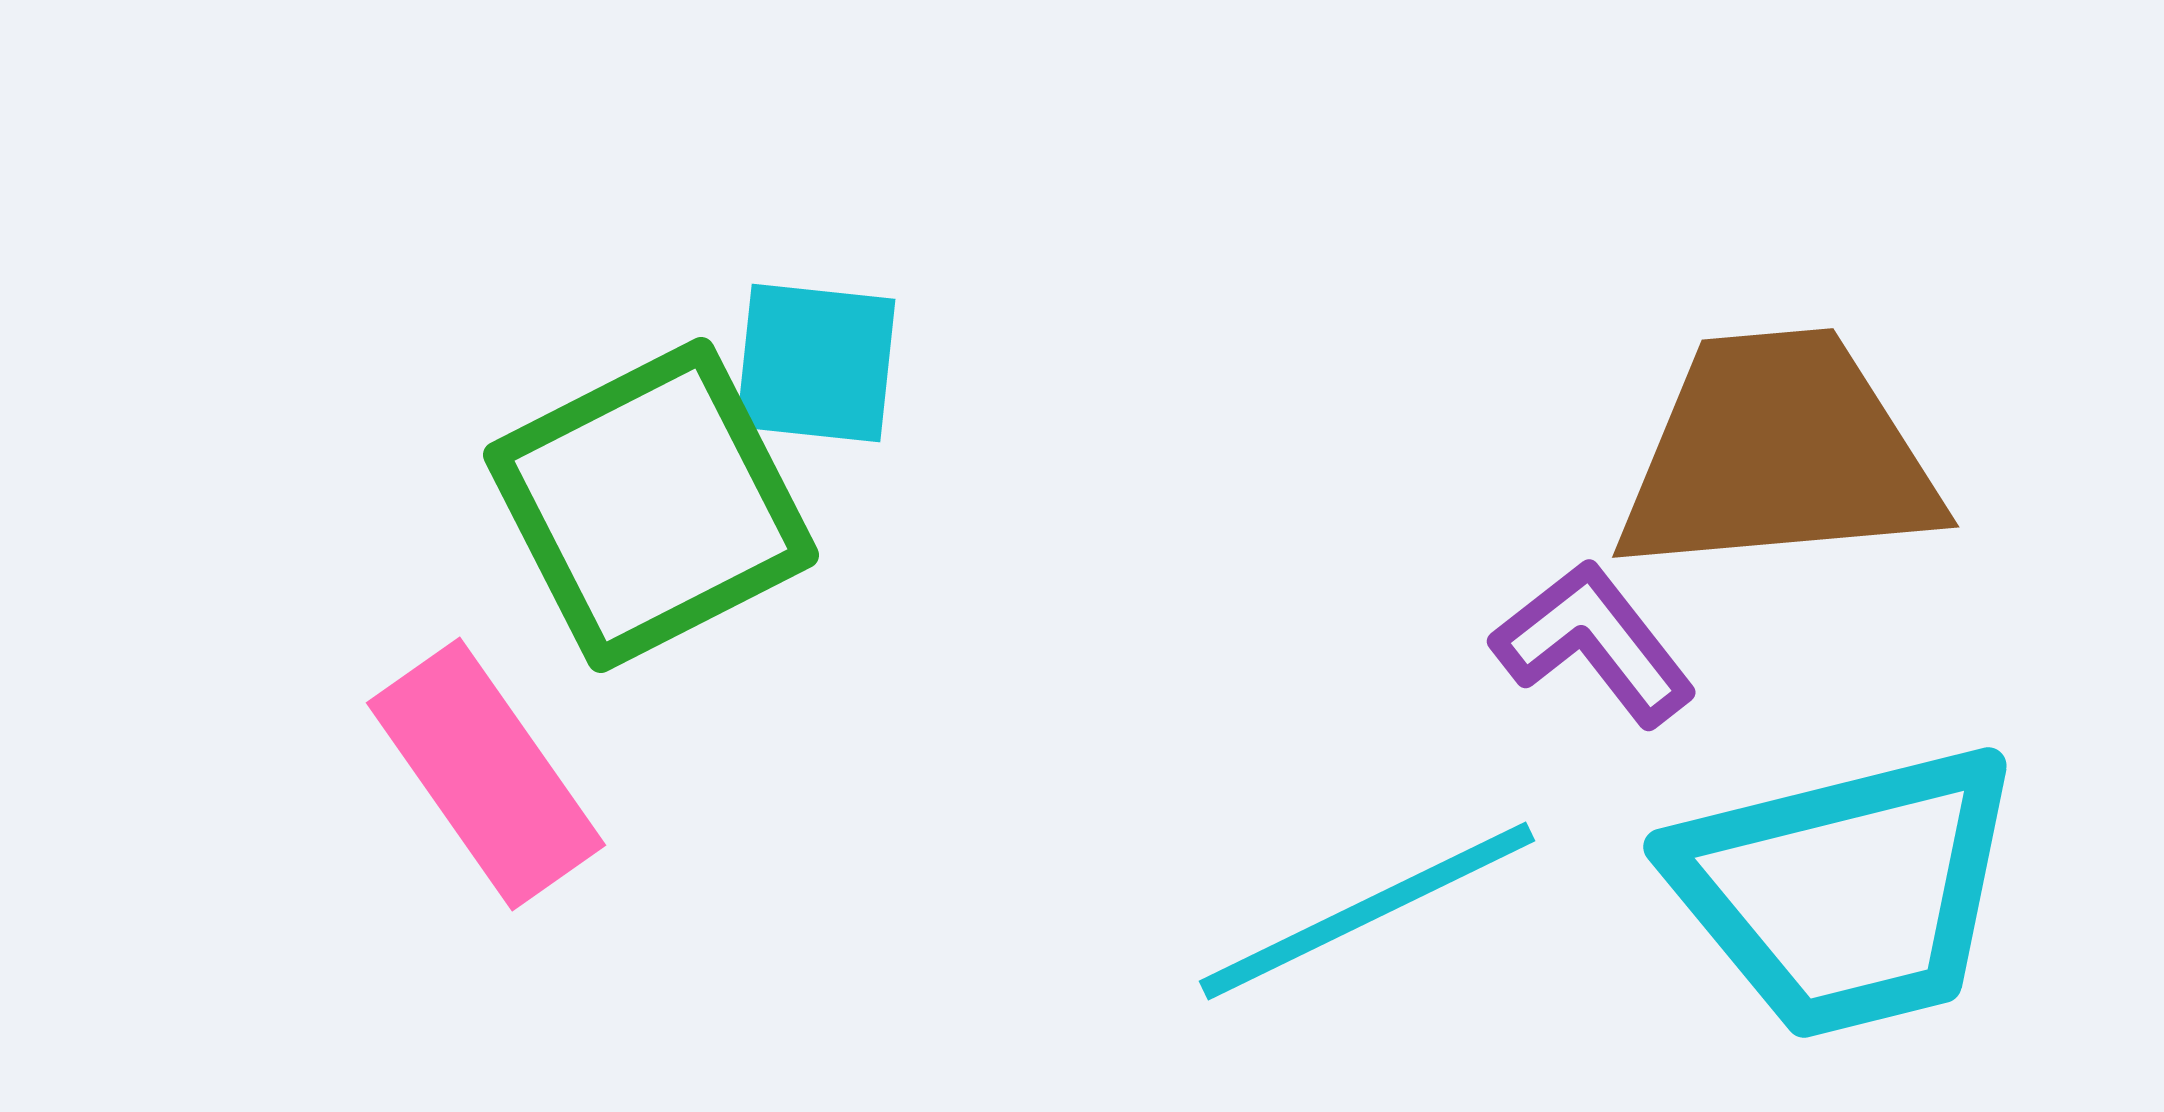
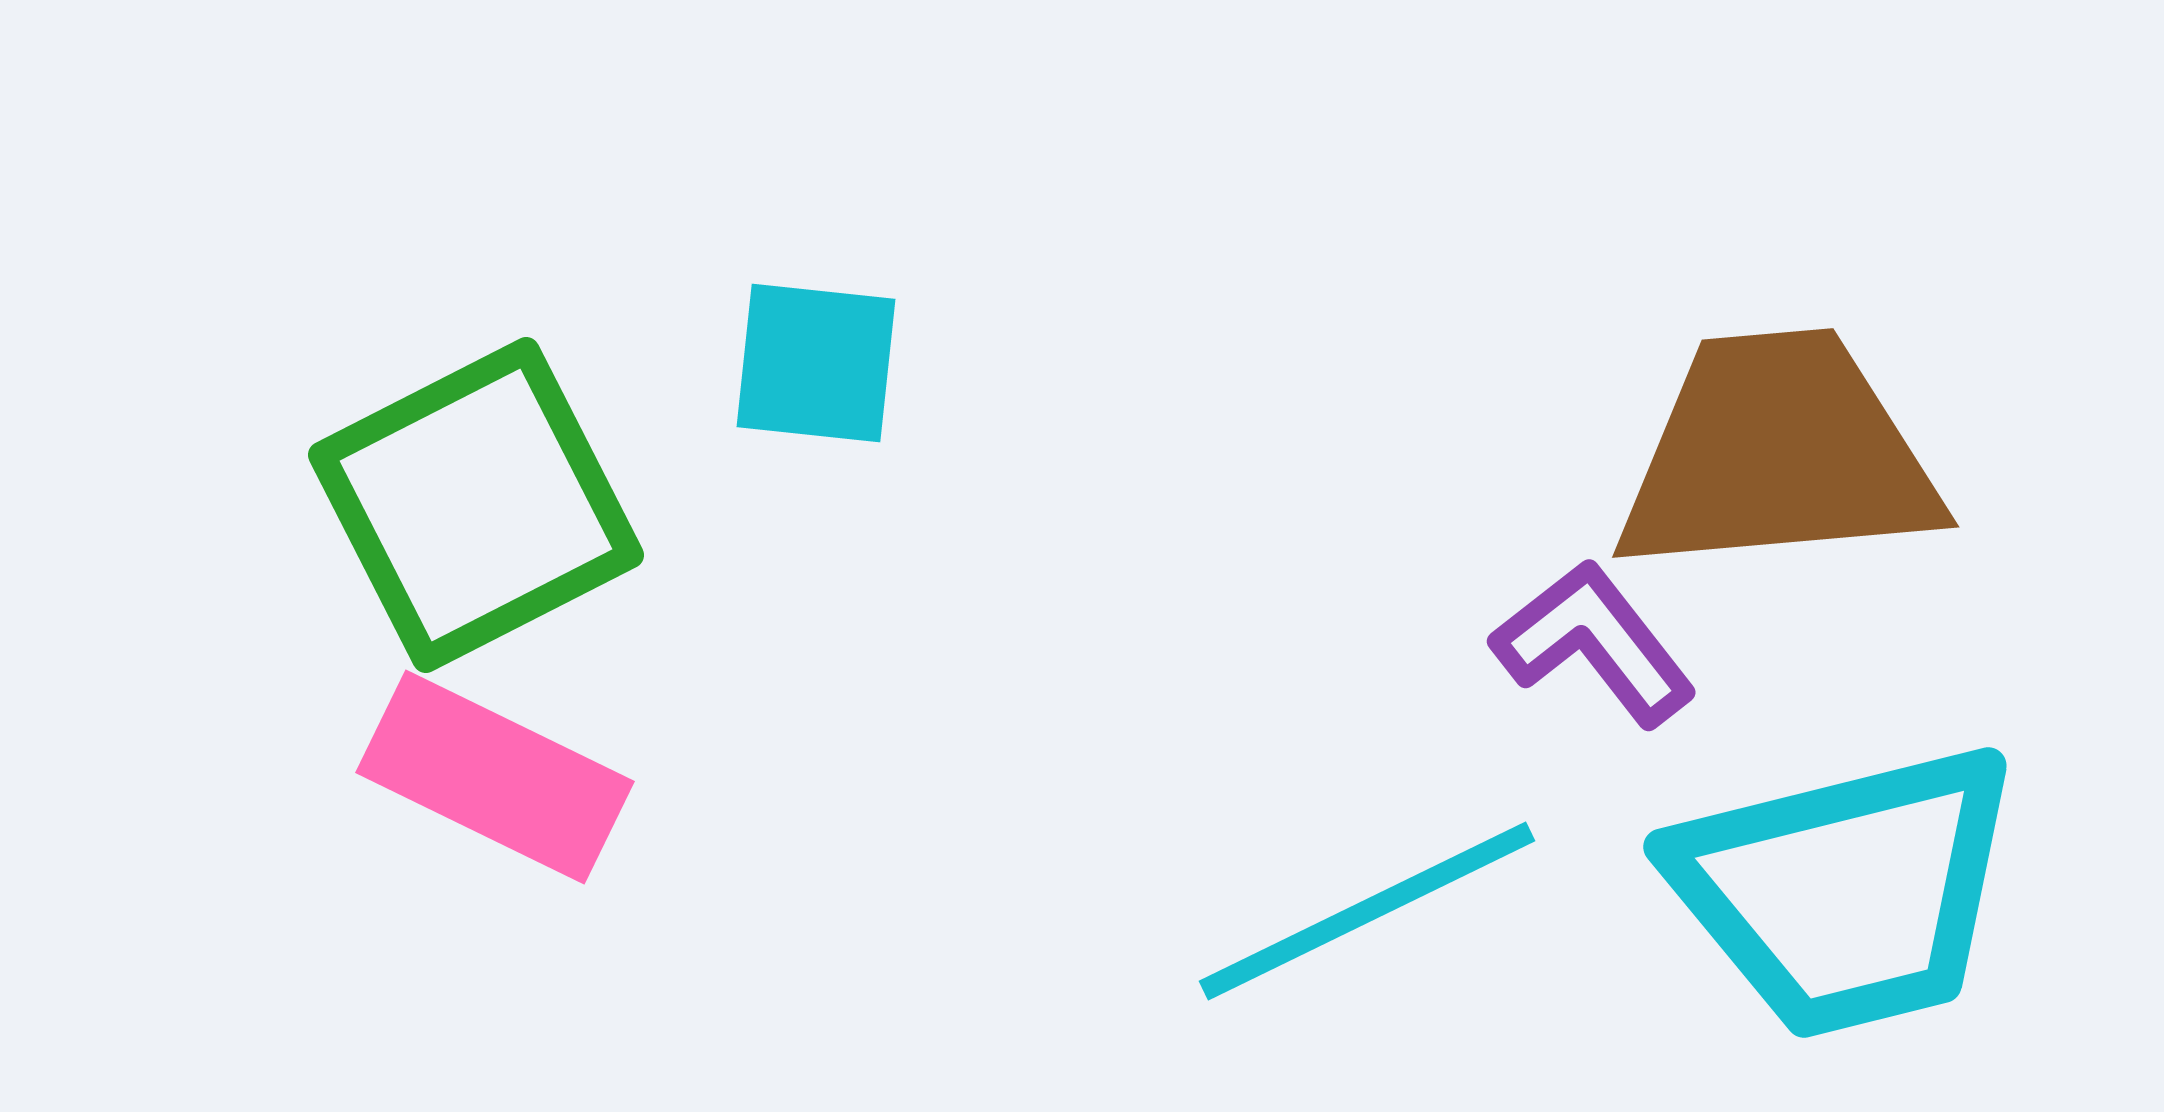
green square: moved 175 px left
pink rectangle: moved 9 px right, 3 px down; rotated 29 degrees counterclockwise
